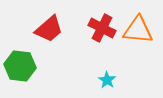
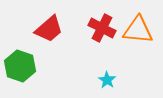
green hexagon: rotated 12 degrees clockwise
